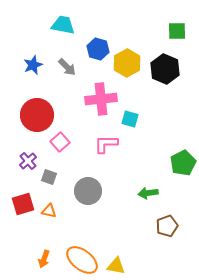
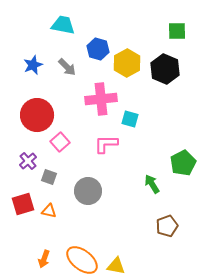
green arrow: moved 4 px right, 9 px up; rotated 66 degrees clockwise
